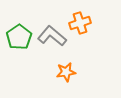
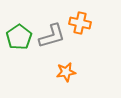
orange cross: rotated 30 degrees clockwise
gray L-shape: rotated 124 degrees clockwise
